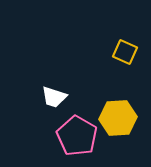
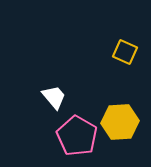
white trapezoid: rotated 148 degrees counterclockwise
yellow hexagon: moved 2 px right, 4 px down
